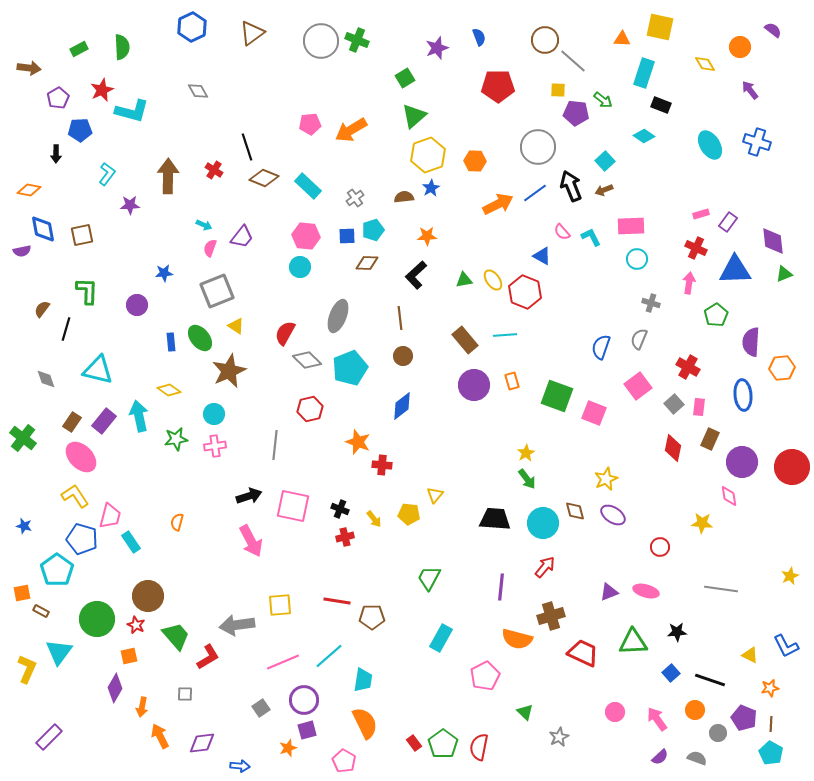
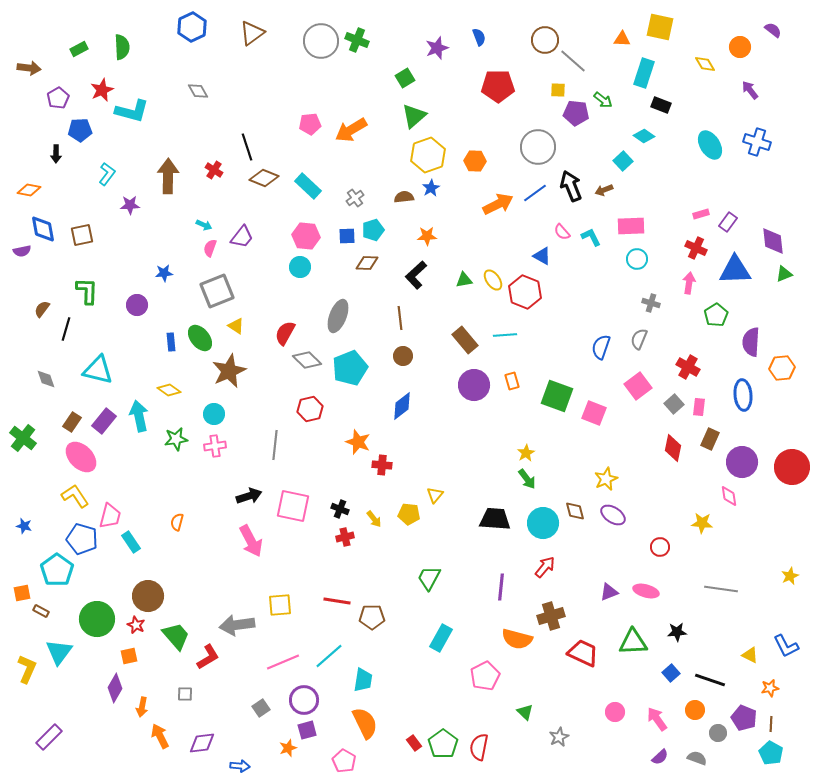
cyan square at (605, 161): moved 18 px right
